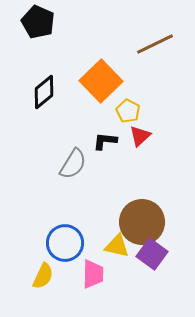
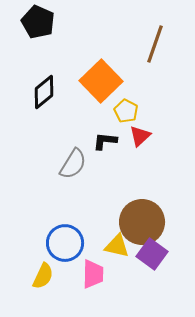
brown line: rotated 45 degrees counterclockwise
yellow pentagon: moved 2 px left
